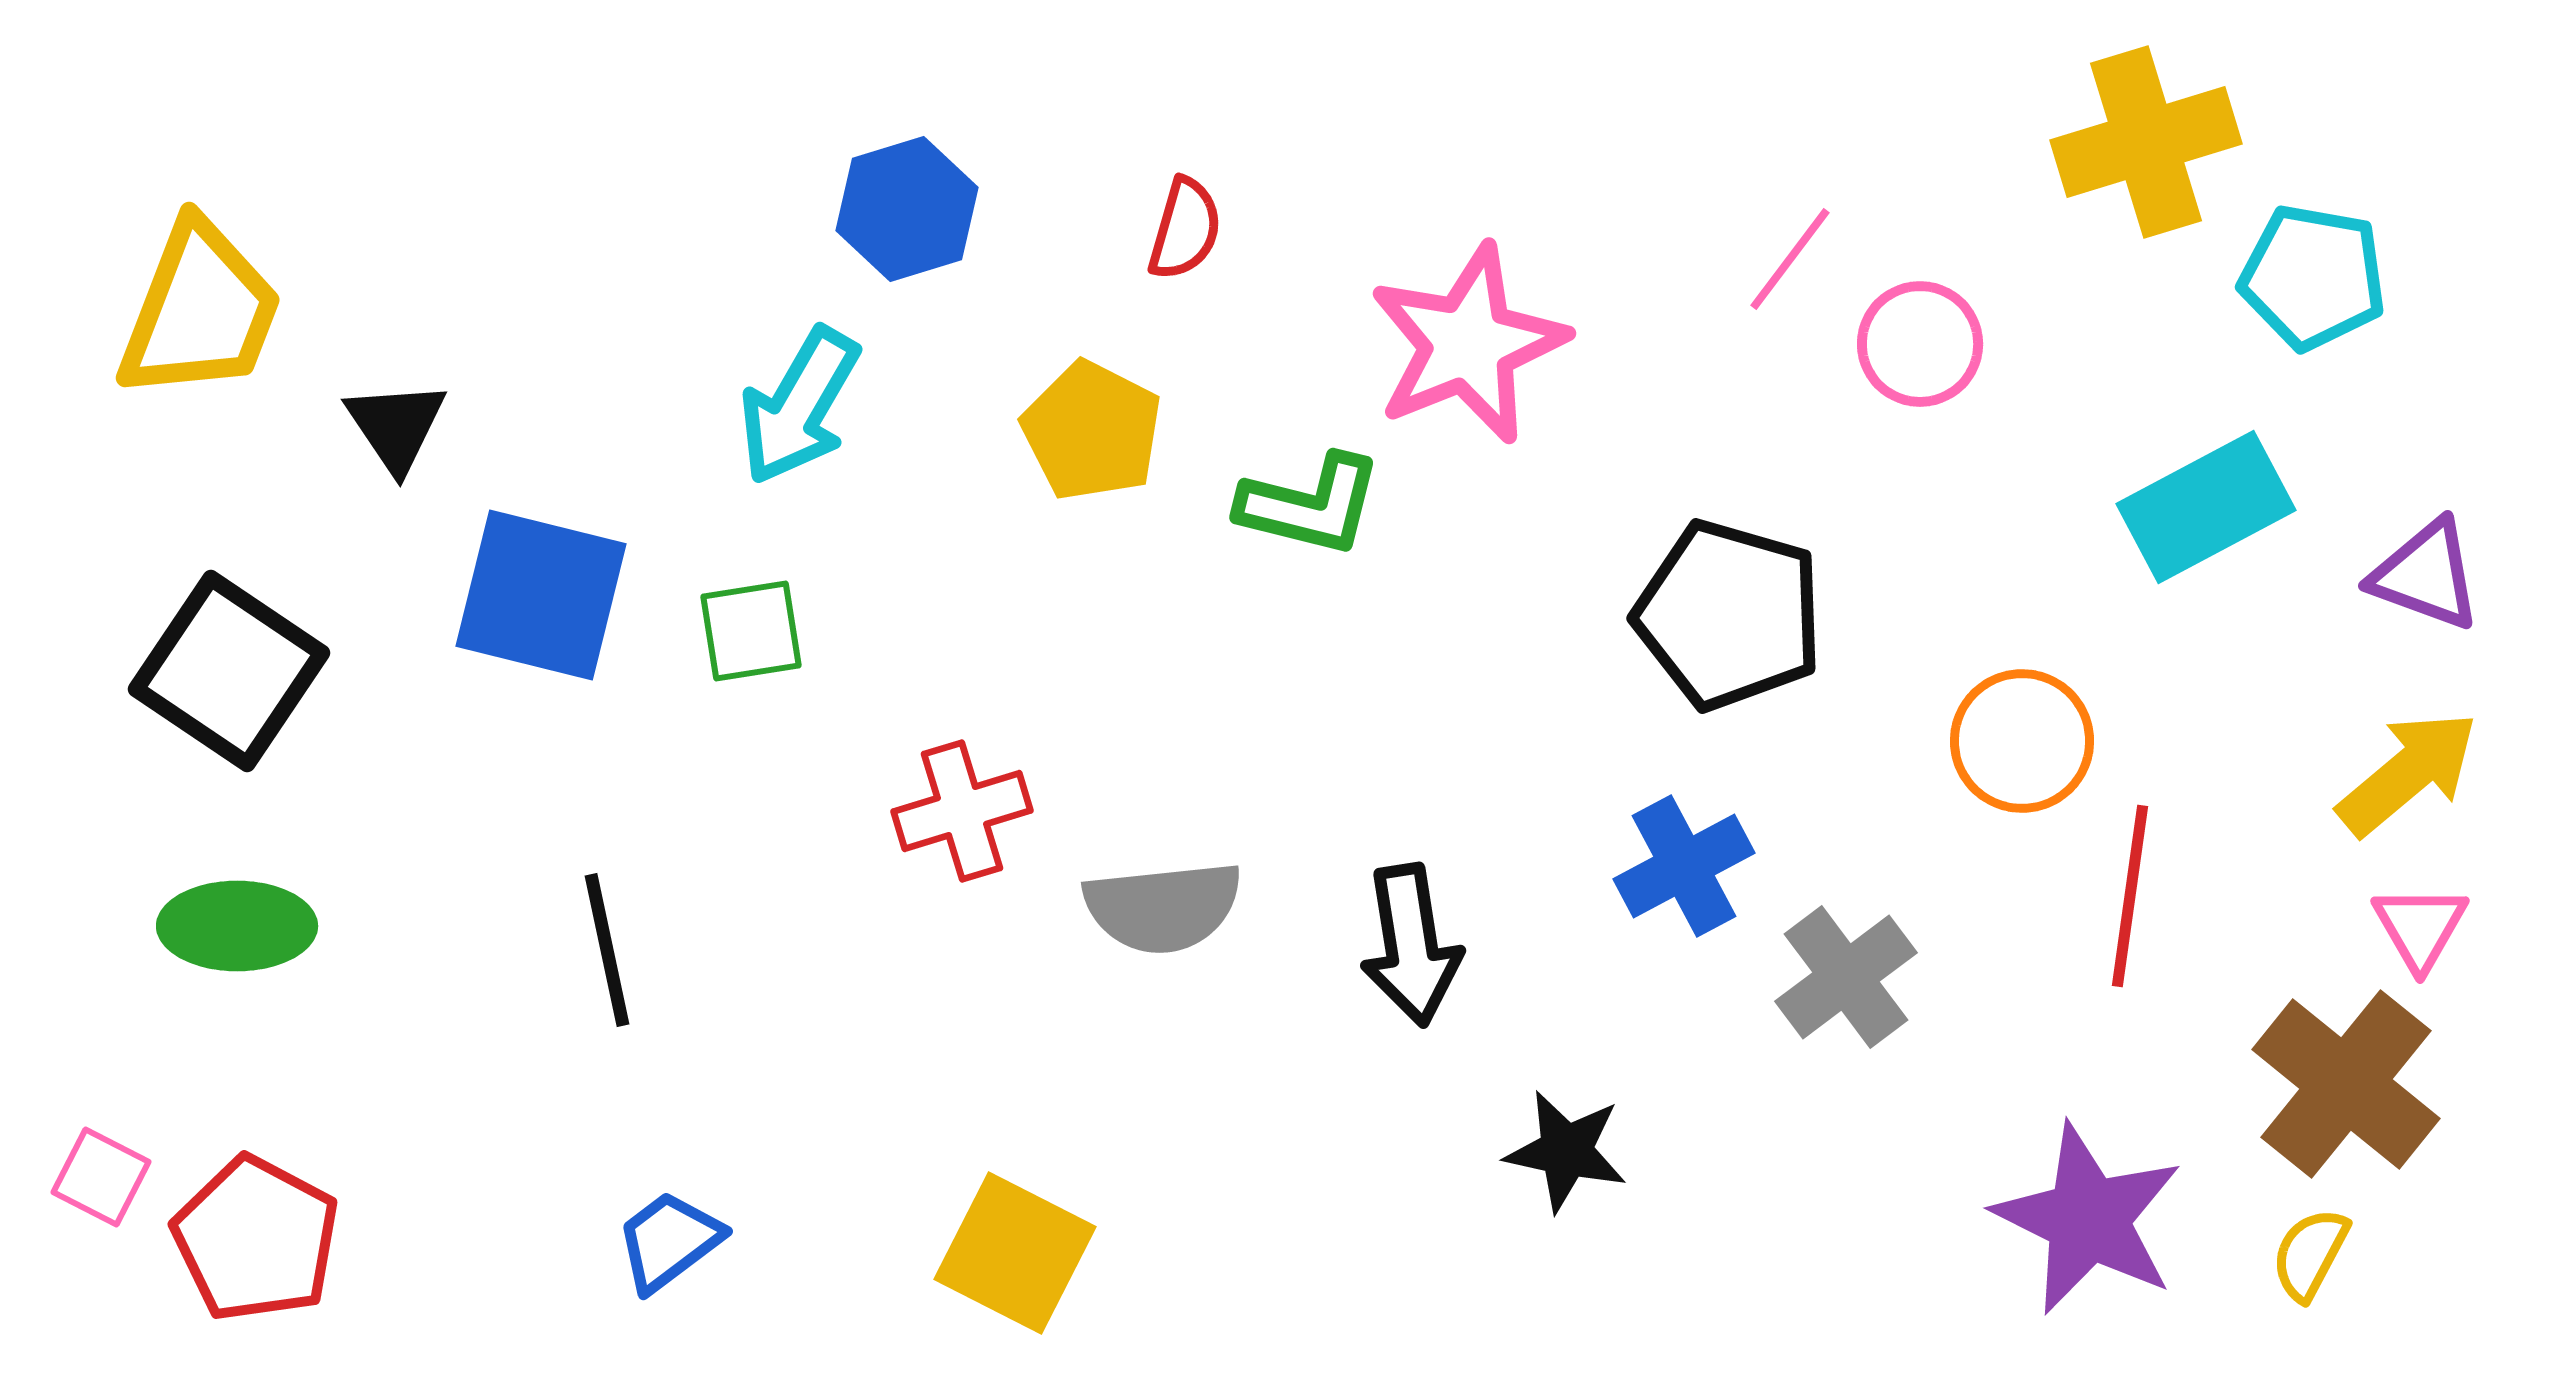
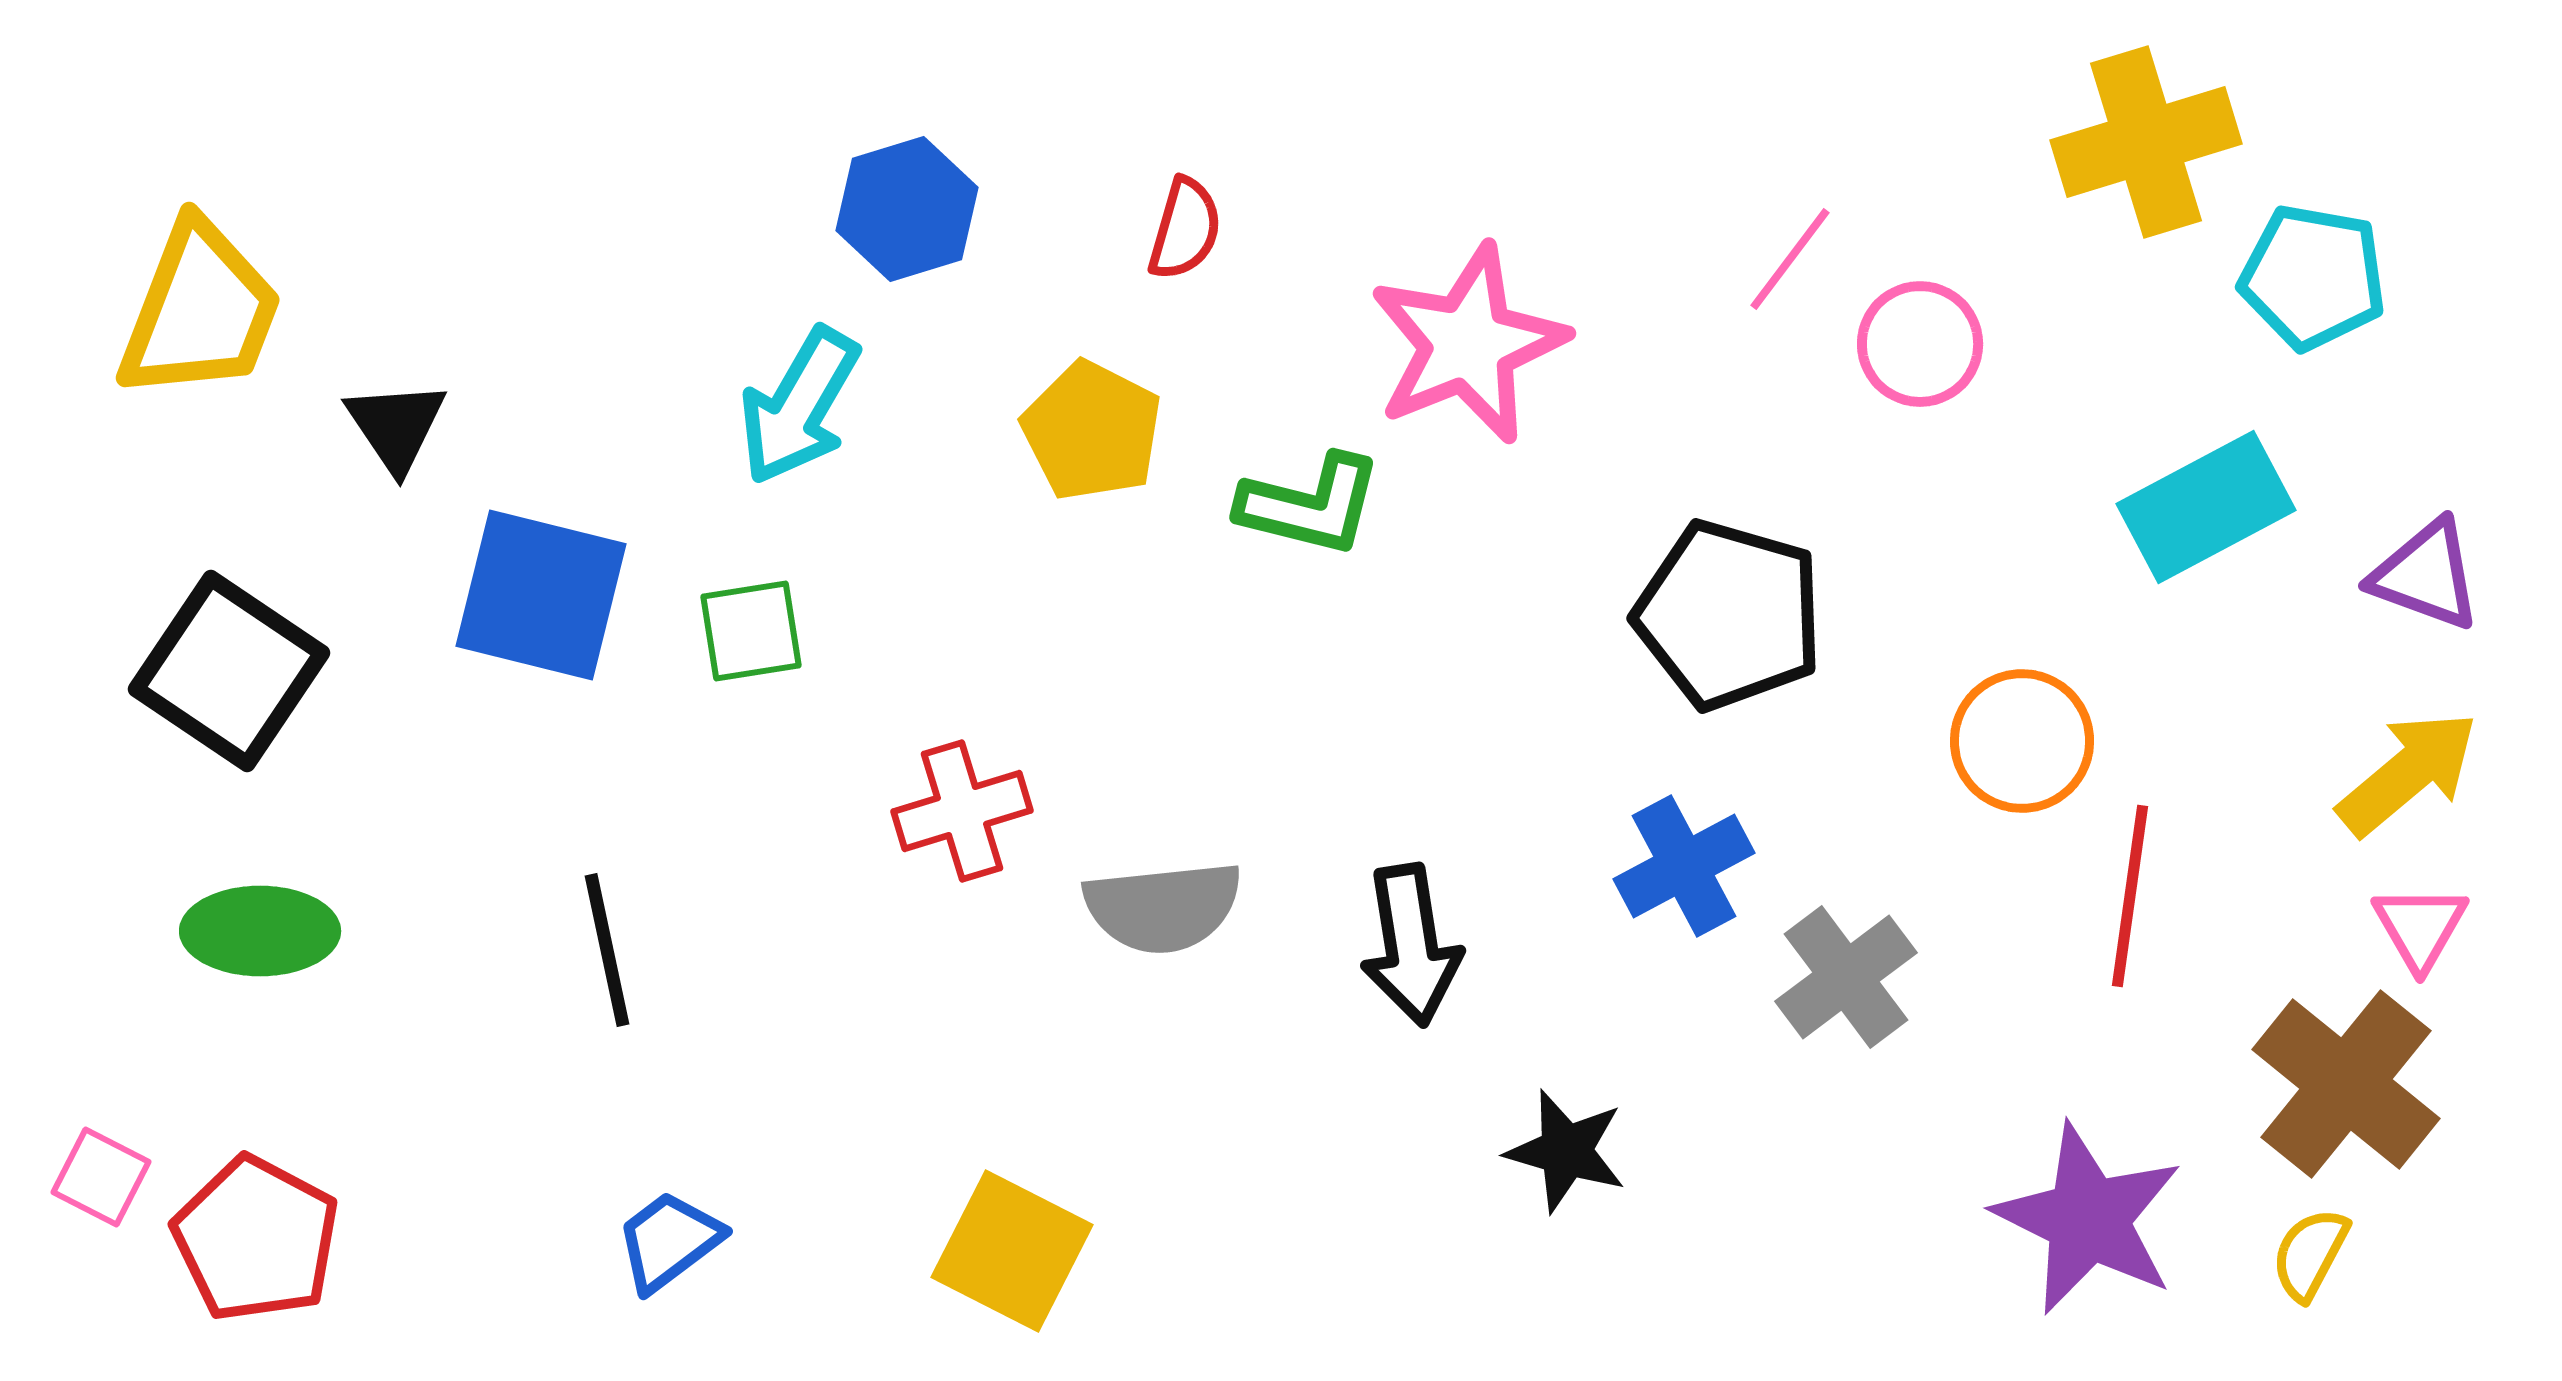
green ellipse: moved 23 px right, 5 px down
black star: rotated 4 degrees clockwise
yellow square: moved 3 px left, 2 px up
